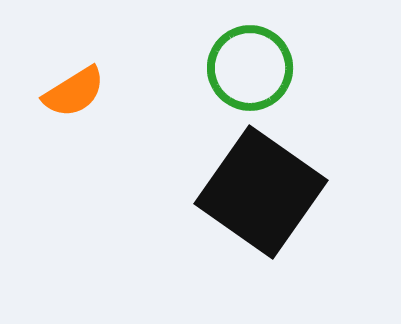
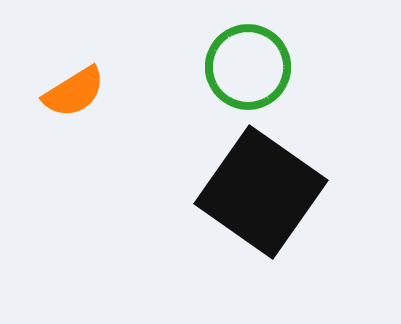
green circle: moved 2 px left, 1 px up
